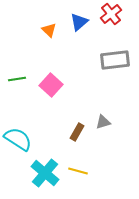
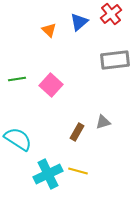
cyan cross: moved 3 px right, 1 px down; rotated 24 degrees clockwise
